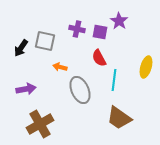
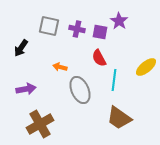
gray square: moved 4 px right, 15 px up
yellow ellipse: rotated 35 degrees clockwise
